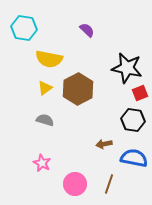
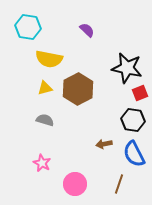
cyan hexagon: moved 4 px right, 1 px up
yellow triangle: rotated 21 degrees clockwise
blue semicircle: moved 4 px up; rotated 128 degrees counterclockwise
brown line: moved 10 px right
